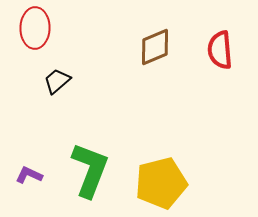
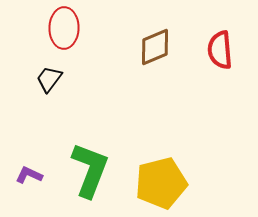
red ellipse: moved 29 px right
black trapezoid: moved 8 px left, 2 px up; rotated 12 degrees counterclockwise
